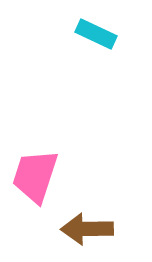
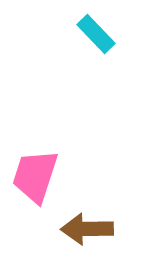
cyan rectangle: rotated 21 degrees clockwise
